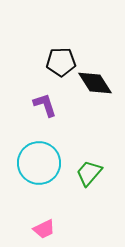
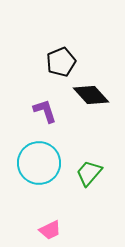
black pentagon: rotated 20 degrees counterclockwise
black diamond: moved 4 px left, 12 px down; rotated 9 degrees counterclockwise
purple L-shape: moved 6 px down
pink trapezoid: moved 6 px right, 1 px down
